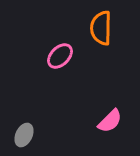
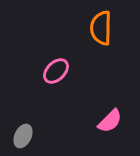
pink ellipse: moved 4 px left, 15 px down
gray ellipse: moved 1 px left, 1 px down
